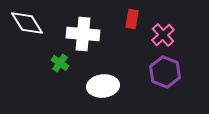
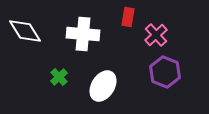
red rectangle: moved 4 px left, 2 px up
white diamond: moved 2 px left, 8 px down
pink cross: moved 7 px left
green cross: moved 1 px left, 14 px down; rotated 12 degrees clockwise
white ellipse: rotated 52 degrees counterclockwise
